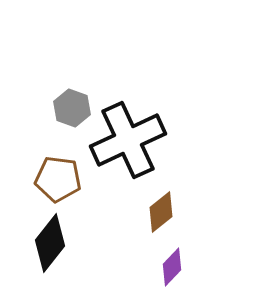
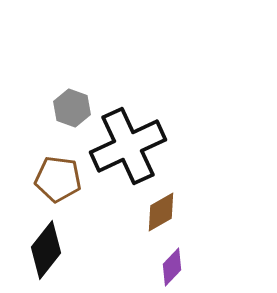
black cross: moved 6 px down
brown diamond: rotated 9 degrees clockwise
black diamond: moved 4 px left, 7 px down
